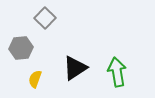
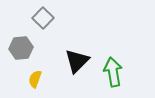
gray square: moved 2 px left
black triangle: moved 2 px right, 7 px up; rotated 12 degrees counterclockwise
green arrow: moved 4 px left
